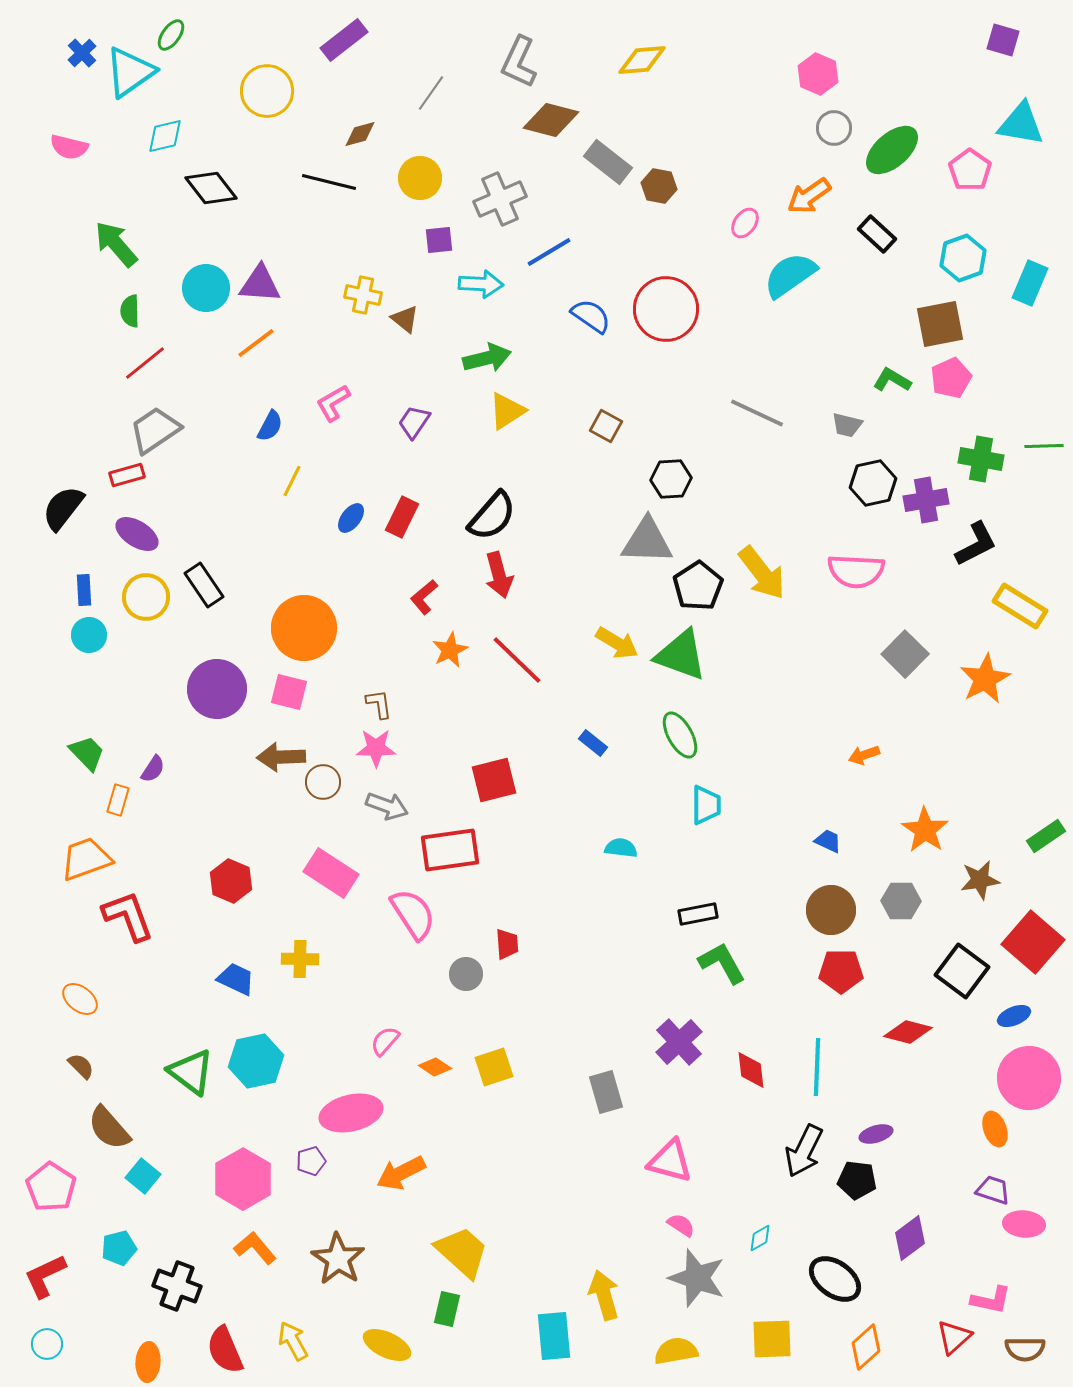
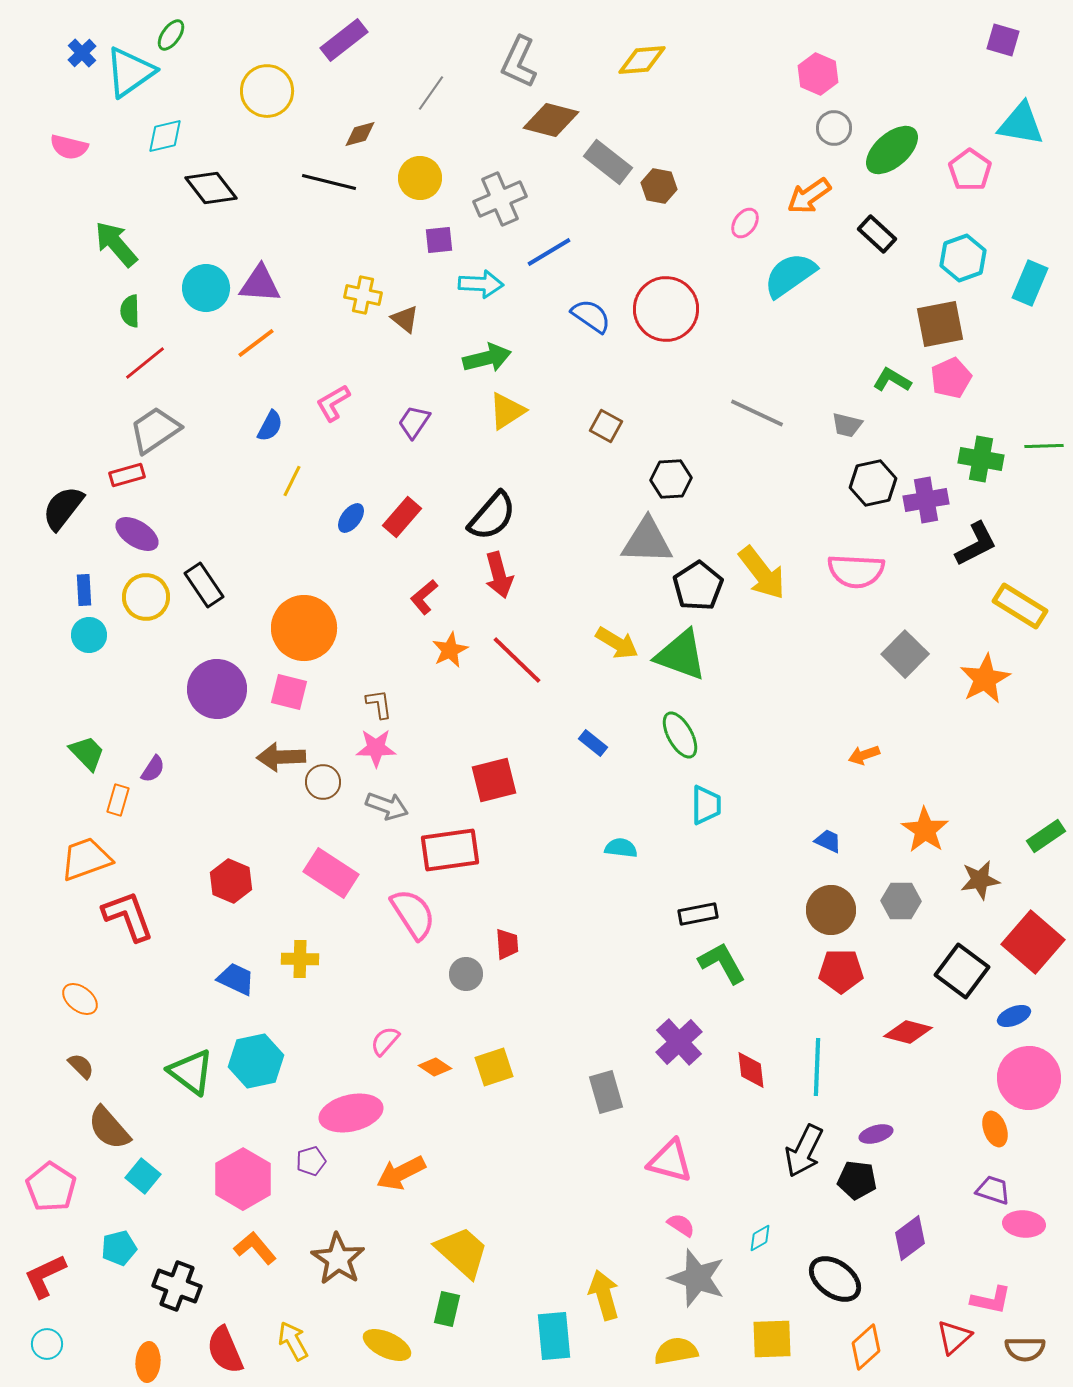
red rectangle at (402, 517): rotated 15 degrees clockwise
